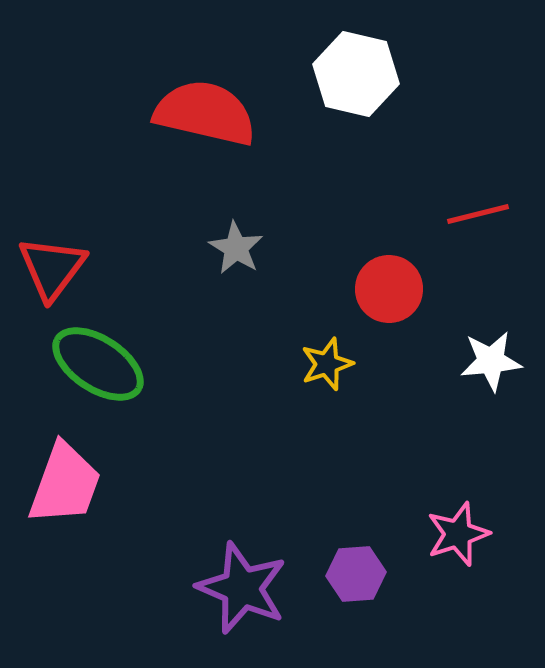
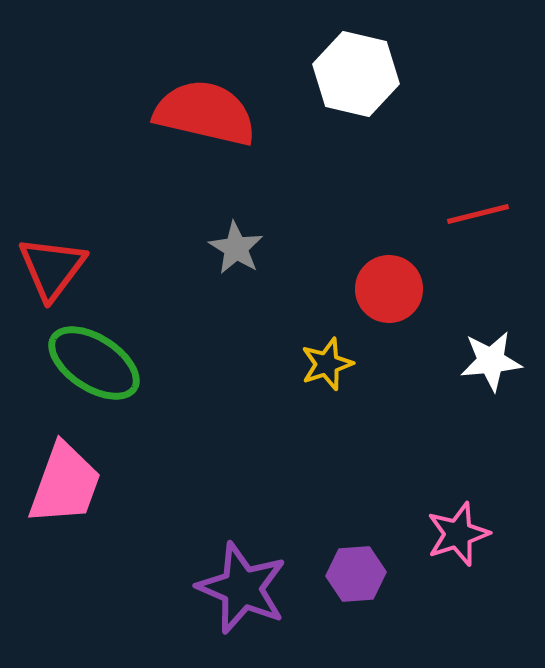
green ellipse: moved 4 px left, 1 px up
